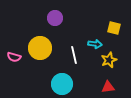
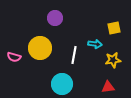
yellow square: rotated 24 degrees counterclockwise
white line: rotated 24 degrees clockwise
yellow star: moved 4 px right; rotated 14 degrees clockwise
